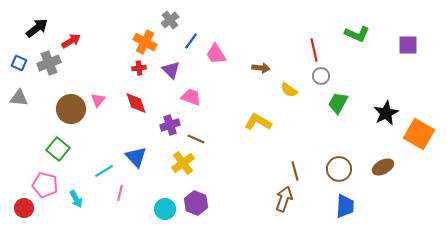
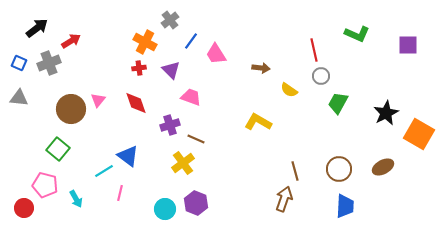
blue triangle at (136, 157): moved 8 px left, 1 px up; rotated 10 degrees counterclockwise
